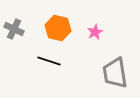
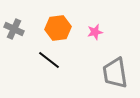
orange hexagon: rotated 20 degrees counterclockwise
pink star: rotated 14 degrees clockwise
black line: moved 1 px up; rotated 20 degrees clockwise
